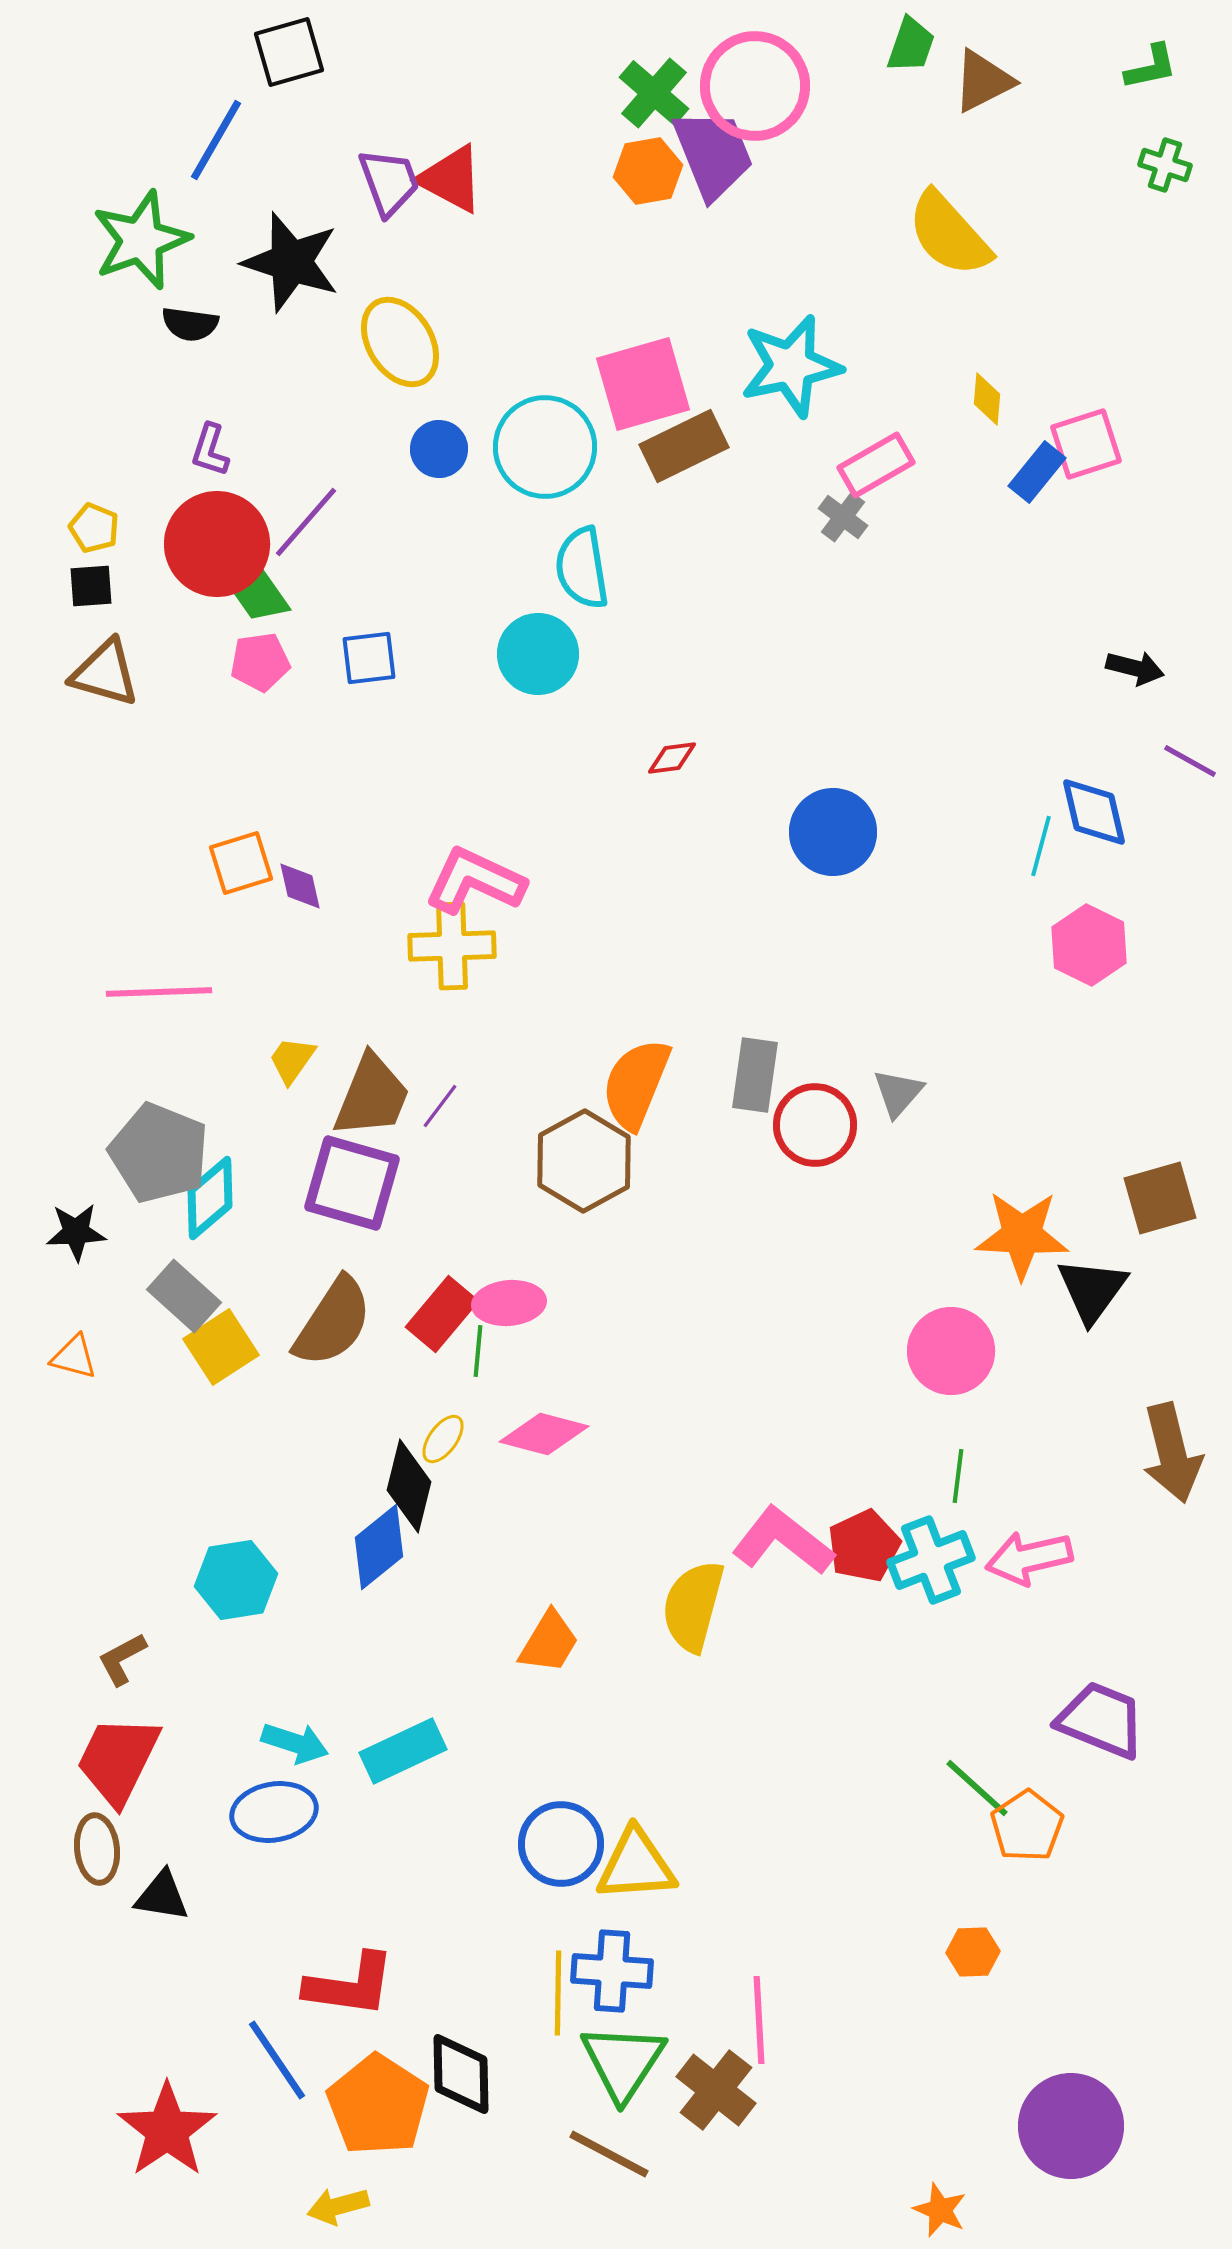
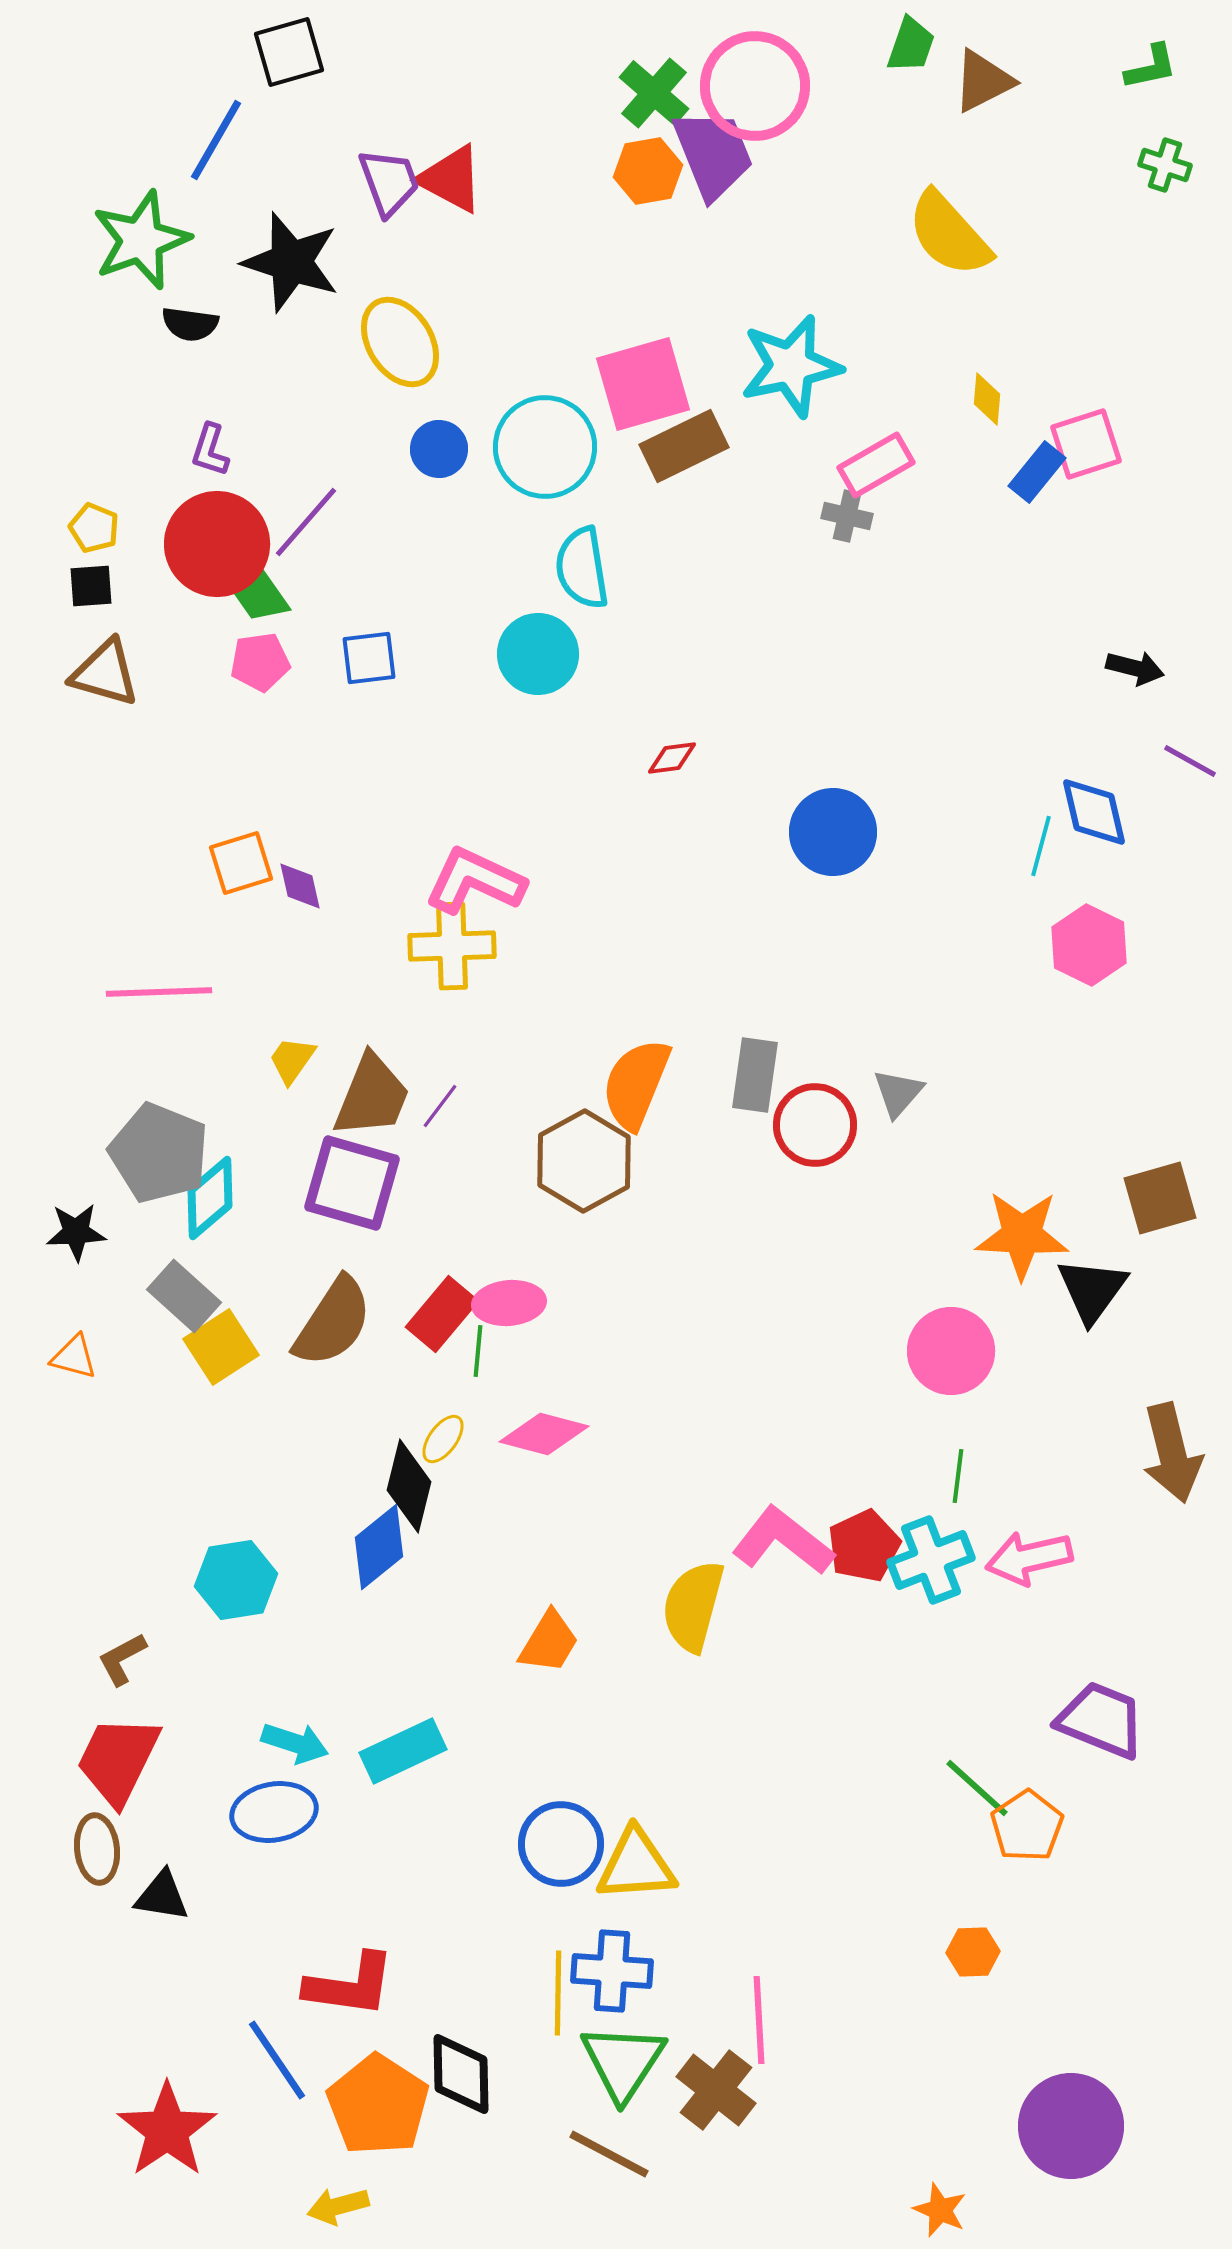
gray cross at (843, 517): moved 4 px right, 1 px up; rotated 24 degrees counterclockwise
